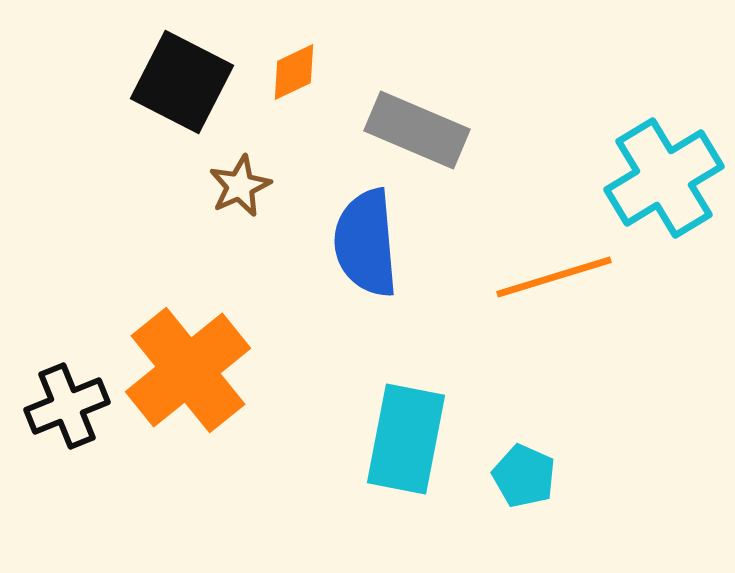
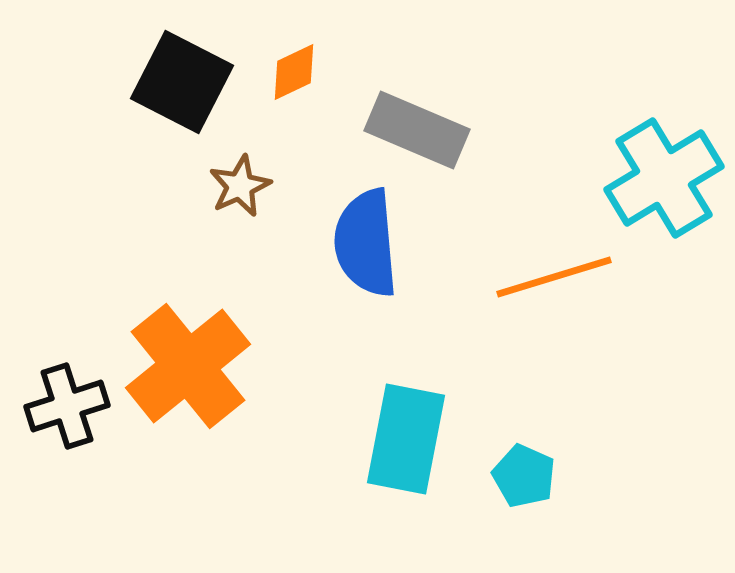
orange cross: moved 4 px up
black cross: rotated 4 degrees clockwise
